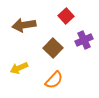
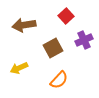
brown square: rotated 18 degrees clockwise
orange semicircle: moved 5 px right
